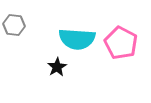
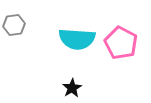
gray hexagon: rotated 15 degrees counterclockwise
black star: moved 15 px right, 21 px down
